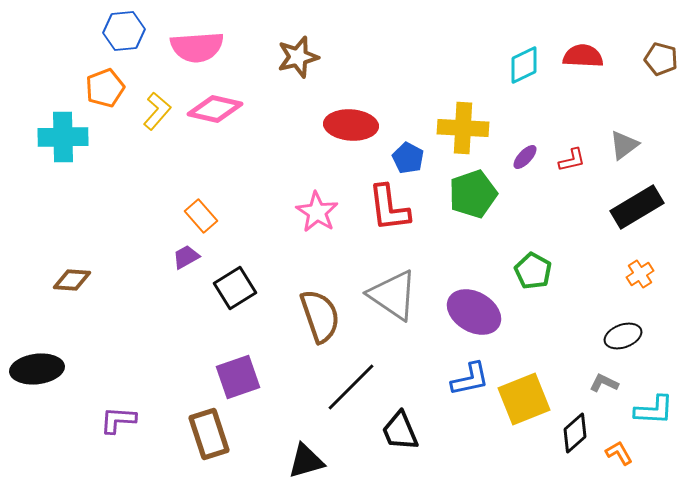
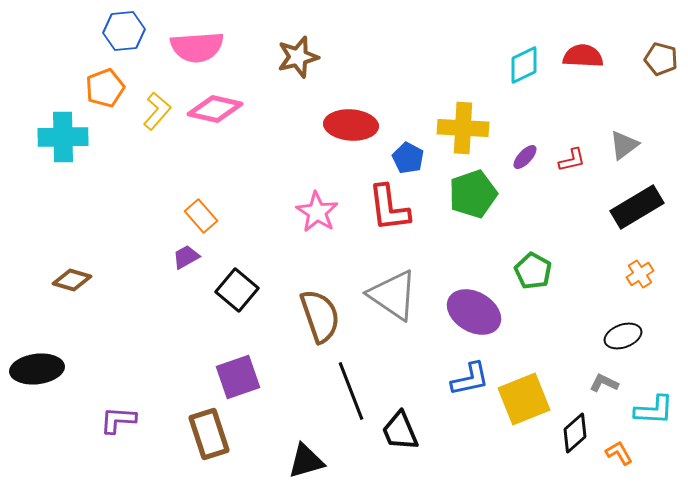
brown diamond at (72, 280): rotated 12 degrees clockwise
black square at (235, 288): moved 2 px right, 2 px down; rotated 18 degrees counterclockwise
black line at (351, 387): moved 4 px down; rotated 66 degrees counterclockwise
